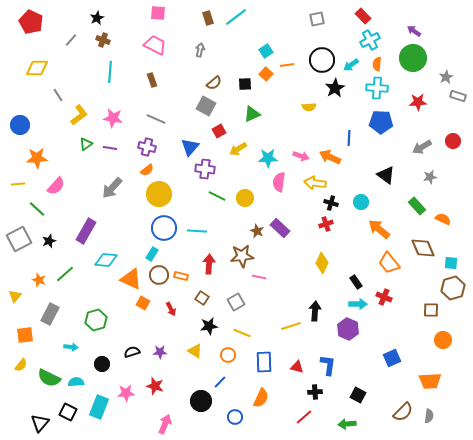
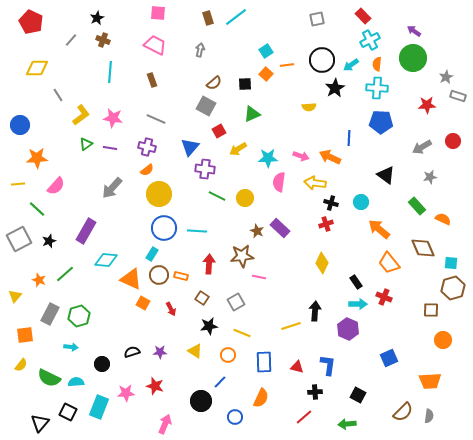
red star at (418, 102): moved 9 px right, 3 px down
yellow L-shape at (79, 115): moved 2 px right
green hexagon at (96, 320): moved 17 px left, 4 px up
blue square at (392, 358): moved 3 px left
